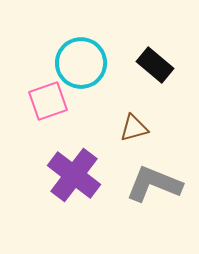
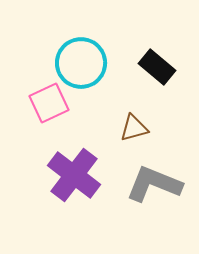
black rectangle: moved 2 px right, 2 px down
pink square: moved 1 px right, 2 px down; rotated 6 degrees counterclockwise
